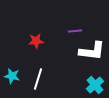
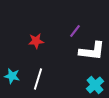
purple line: rotated 48 degrees counterclockwise
